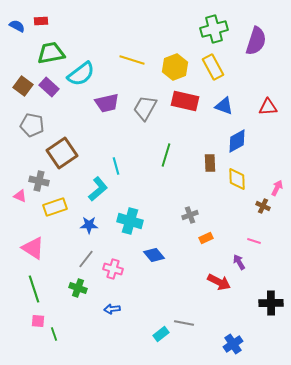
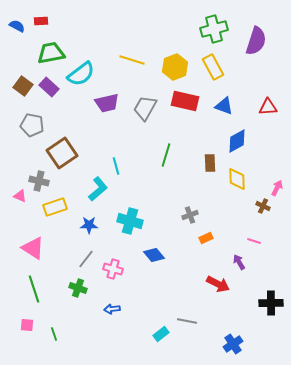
red arrow at (219, 282): moved 1 px left, 2 px down
pink square at (38, 321): moved 11 px left, 4 px down
gray line at (184, 323): moved 3 px right, 2 px up
